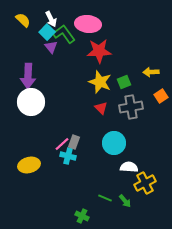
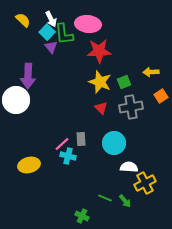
green L-shape: rotated 150 degrees counterclockwise
white circle: moved 15 px left, 2 px up
gray rectangle: moved 7 px right, 3 px up; rotated 24 degrees counterclockwise
